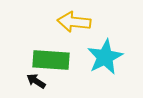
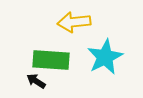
yellow arrow: rotated 12 degrees counterclockwise
